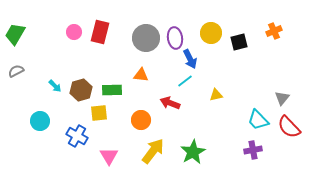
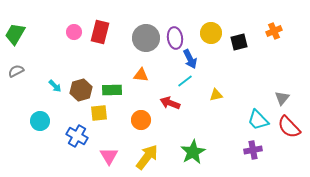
yellow arrow: moved 6 px left, 6 px down
